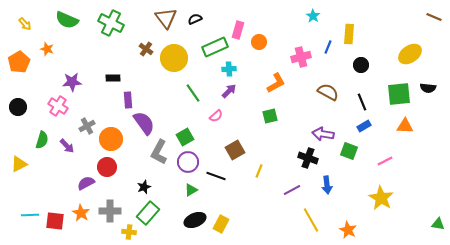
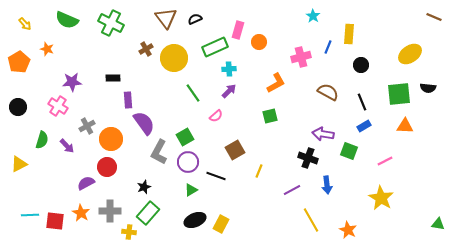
brown cross at (146, 49): rotated 24 degrees clockwise
